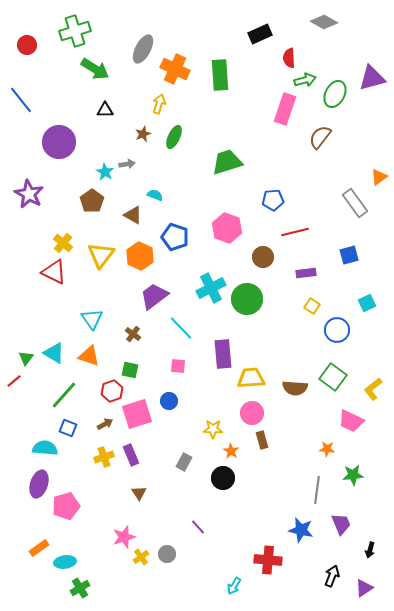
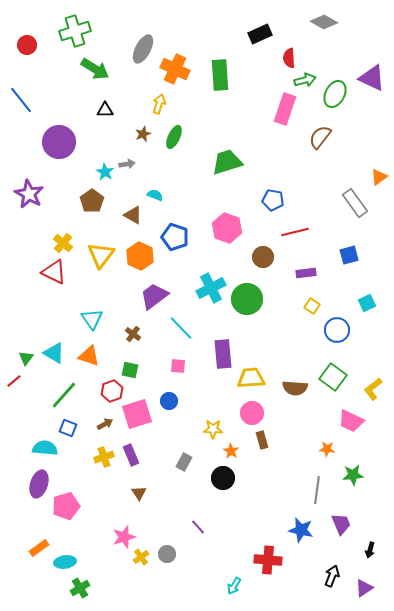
purple triangle at (372, 78): rotated 40 degrees clockwise
blue pentagon at (273, 200): rotated 15 degrees clockwise
